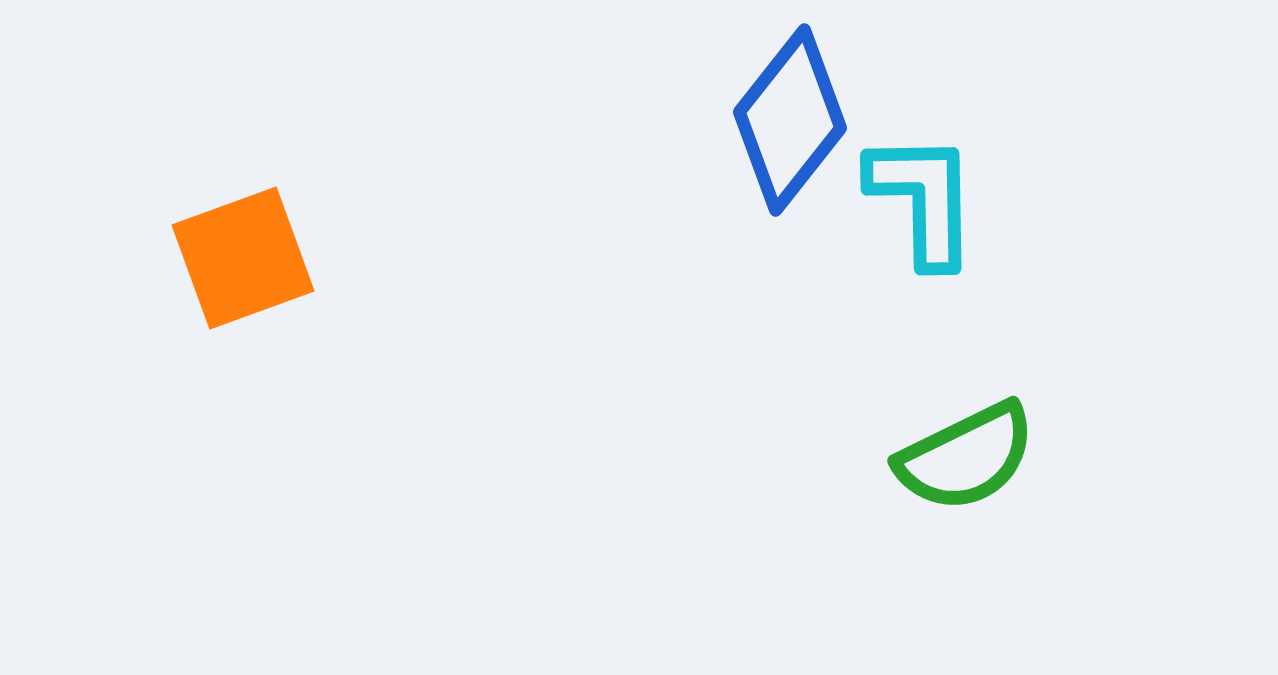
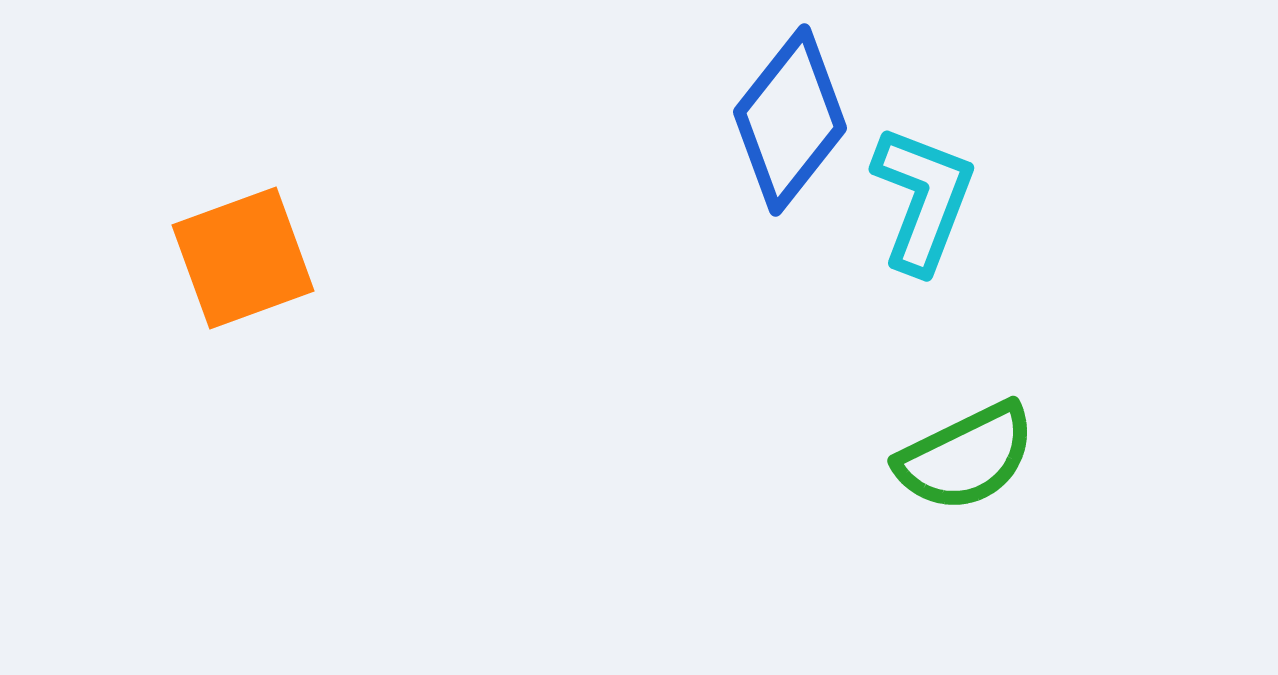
cyan L-shape: rotated 22 degrees clockwise
